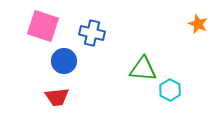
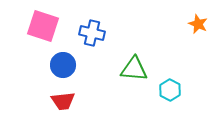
blue circle: moved 1 px left, 4 px down
green triangle: moved 9 px left
red trapezoid: moved 6 px right, 4 px down
